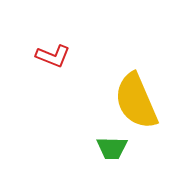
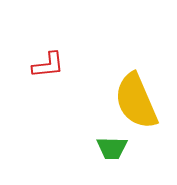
red L-shape: moved 5 px left, 9 px down; rotated 28 degrees counterclockwise
